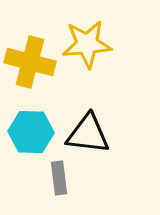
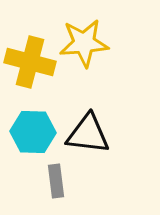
yellow star: moved 3 px left, 1 px up
cyan hexagon: moved 2 px right
gray rectangle: moved 3 px left, 3 px down
